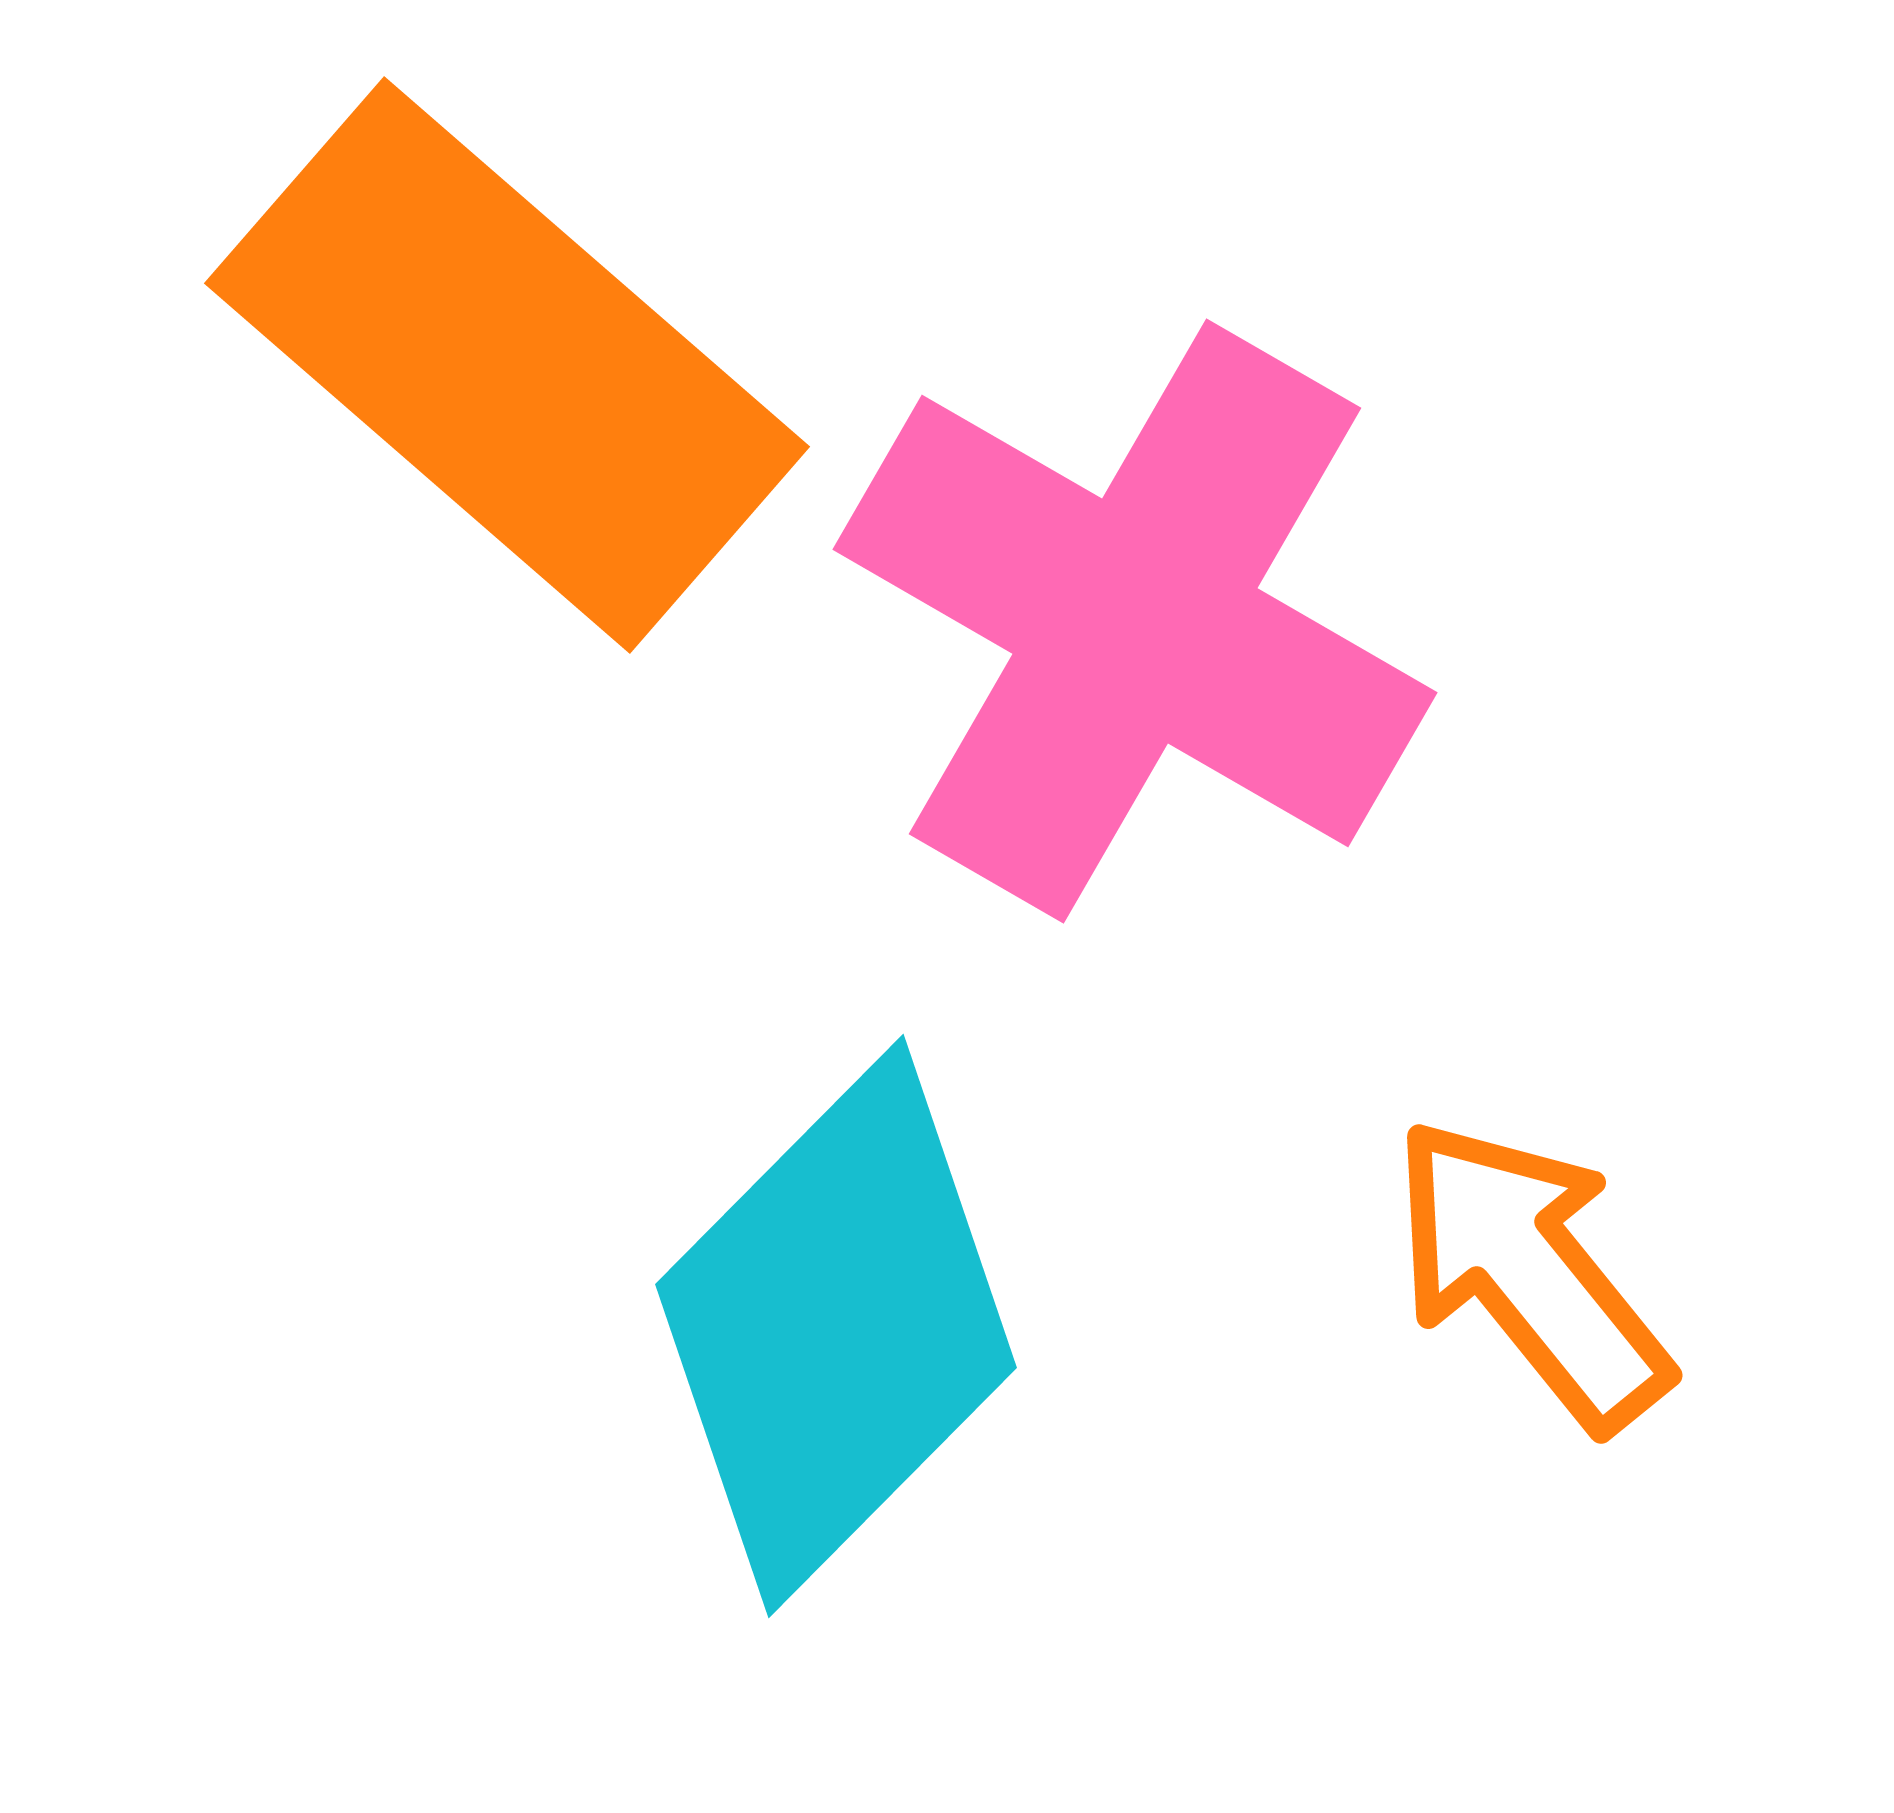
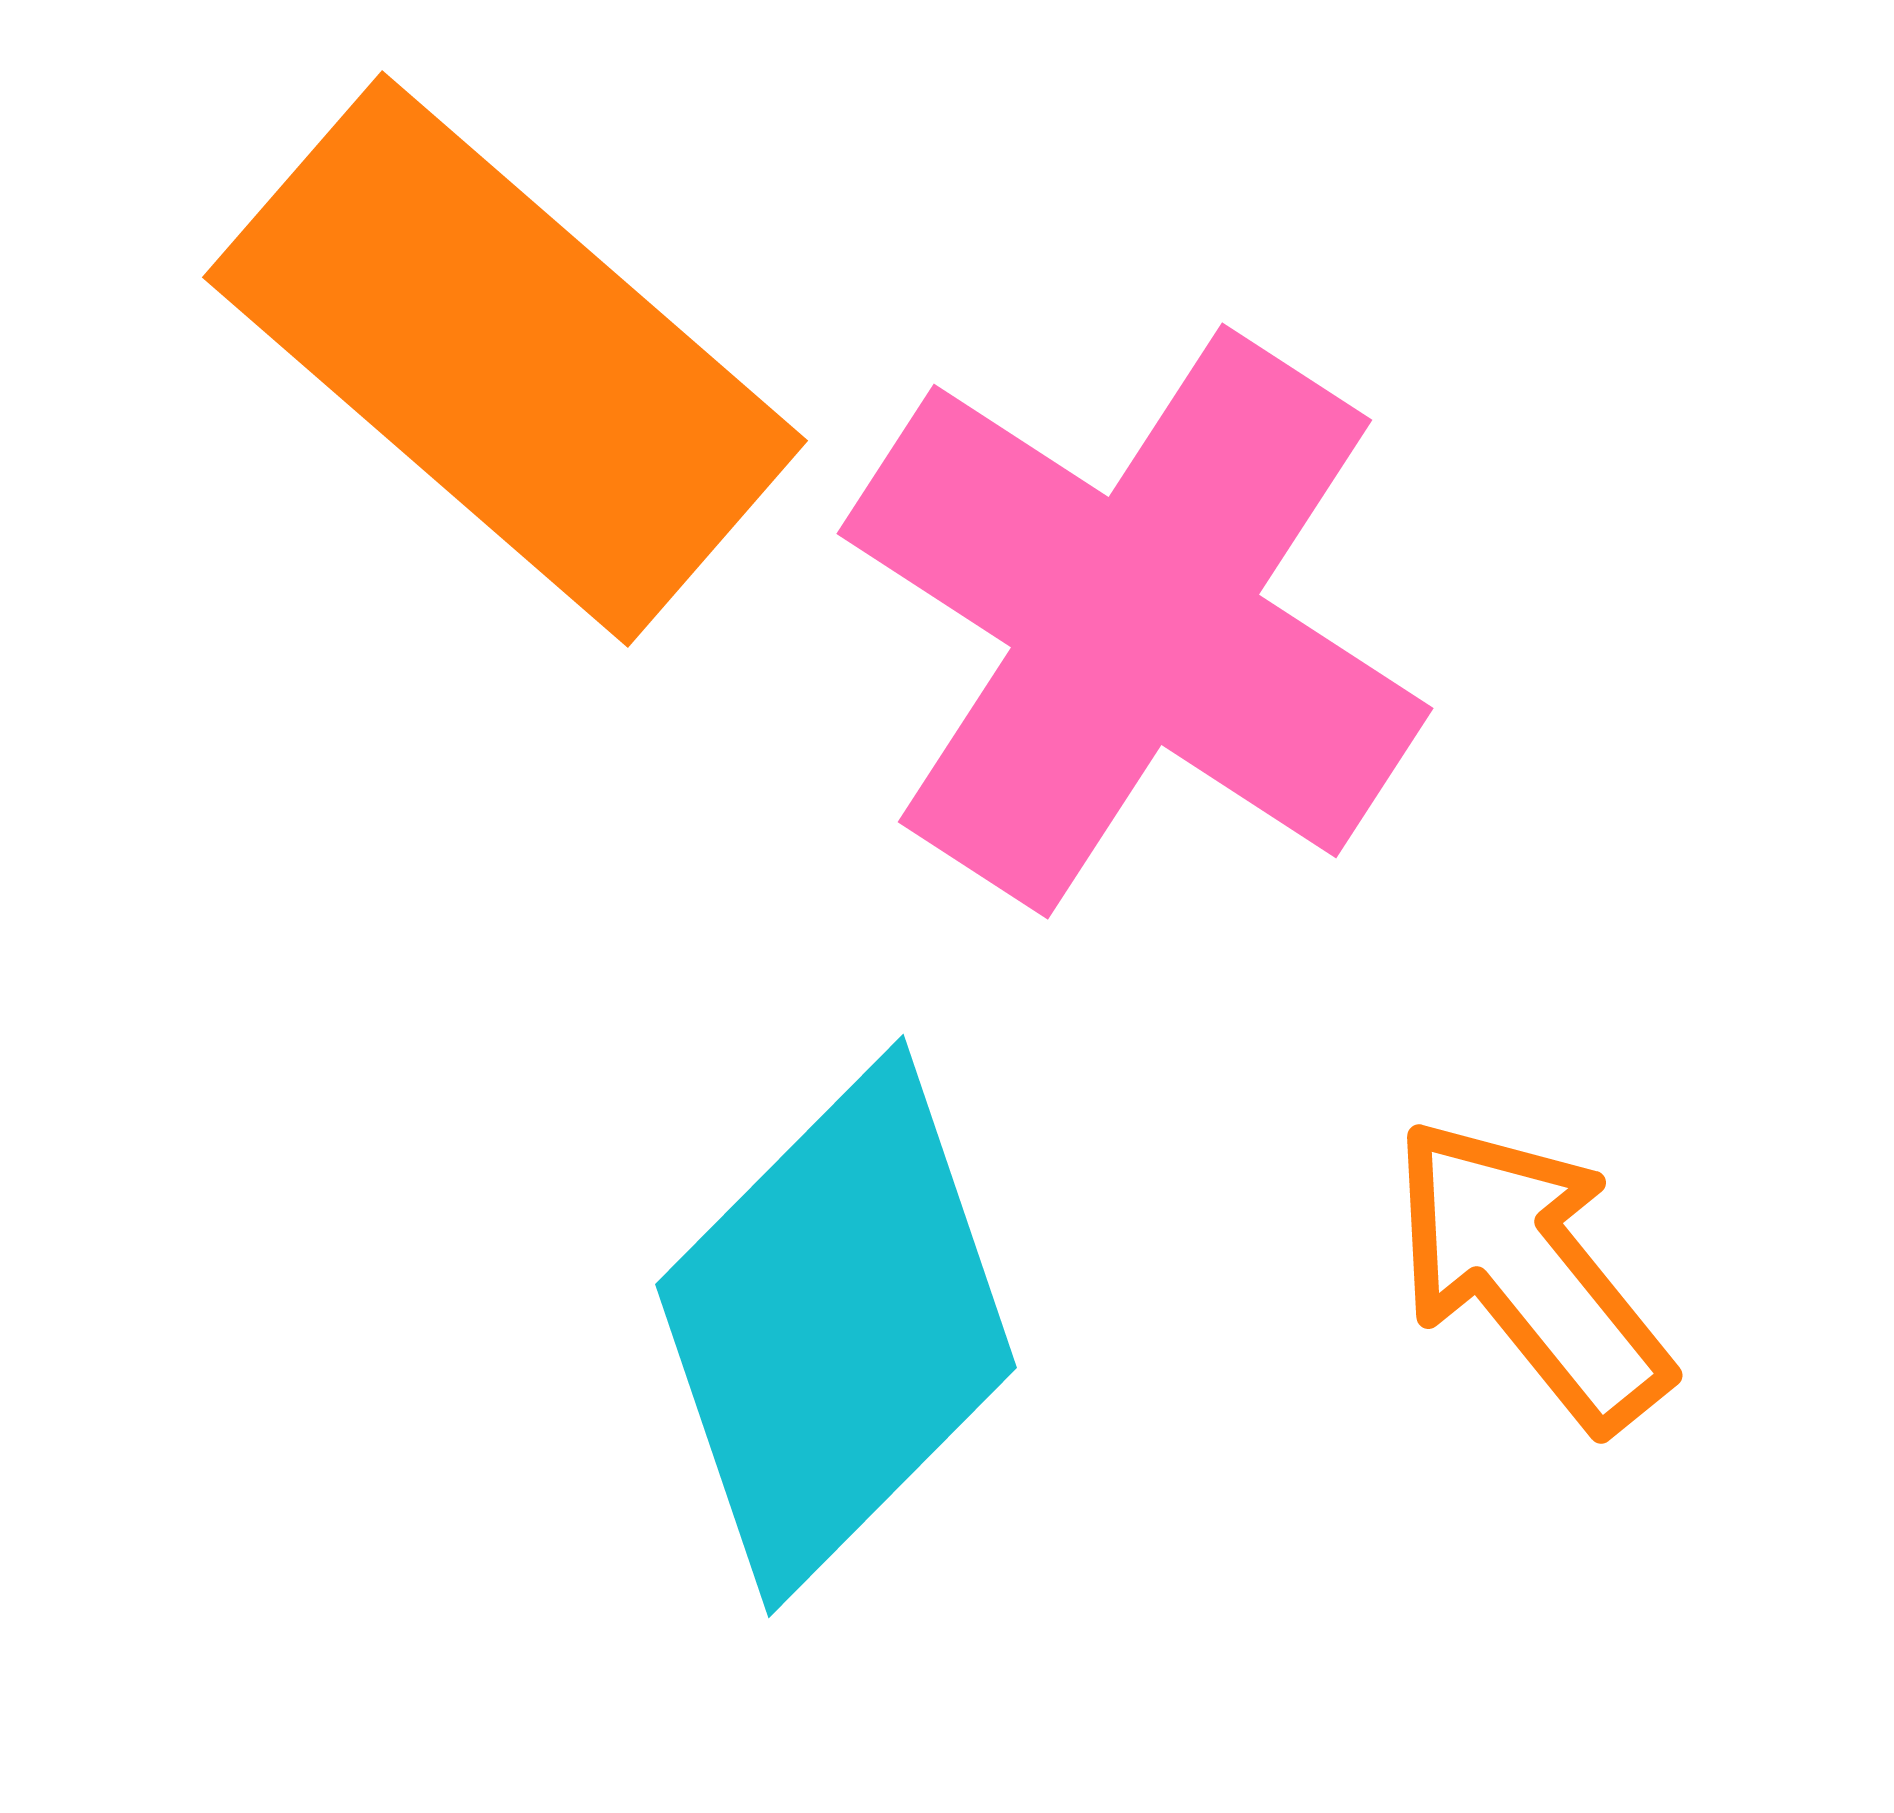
orange rectangle: moved 2 px left, 6 px up
pink cross: rotated 3 degrees clockwise
